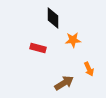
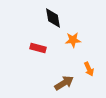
black diamond: rotated 10 degrees counterclockwise
